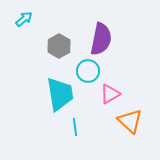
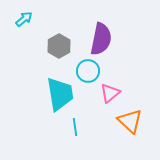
pink triangle: moved 1 px up; rotated 10 degrees counterclockwise
